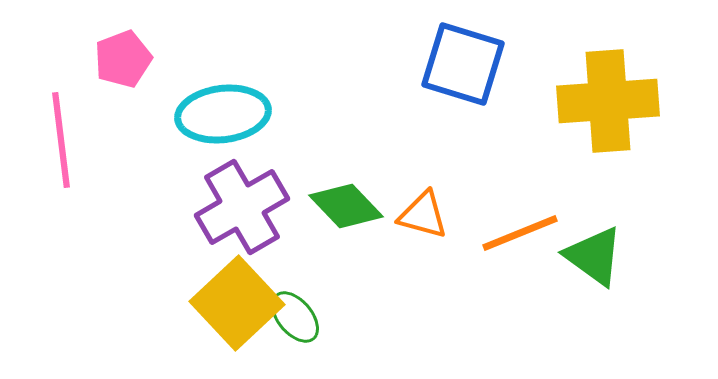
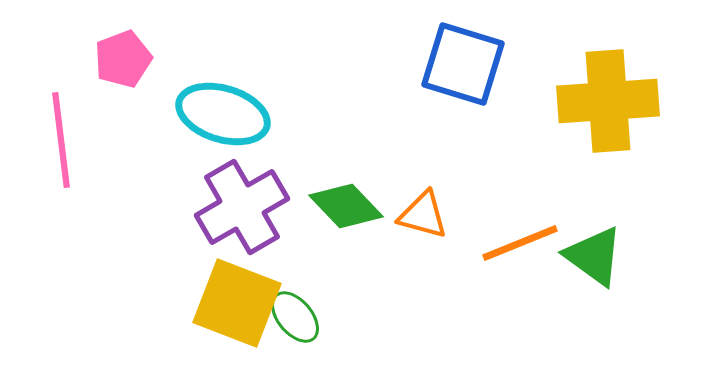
cyan ellipse: rotated 24 degrees clockwise
orange line: moved 10 px down
yellow square: rotated 26 degrees counterclockwise
